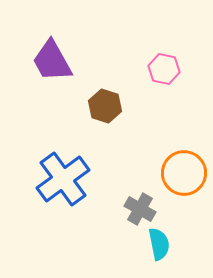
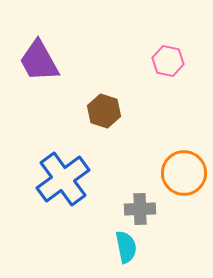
purple trapezoid: moved 13 px left
pink hexagon: moved 4 px right, 8 px up
brown hexagon: moved 1 px left, 5 px down
gray cross: rotated 32 degrees counterclockwise
cyan semicircle: moved 33 px left, 3 px down
